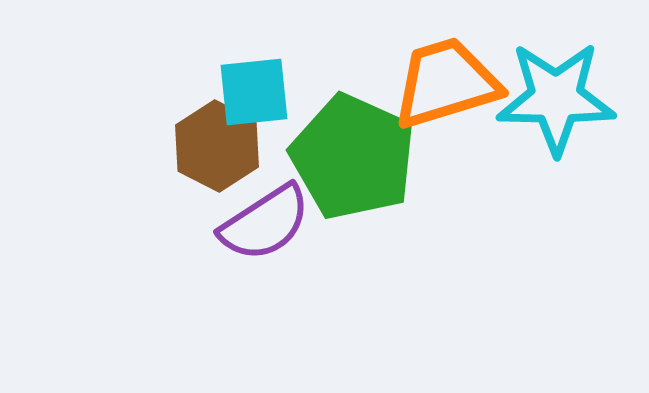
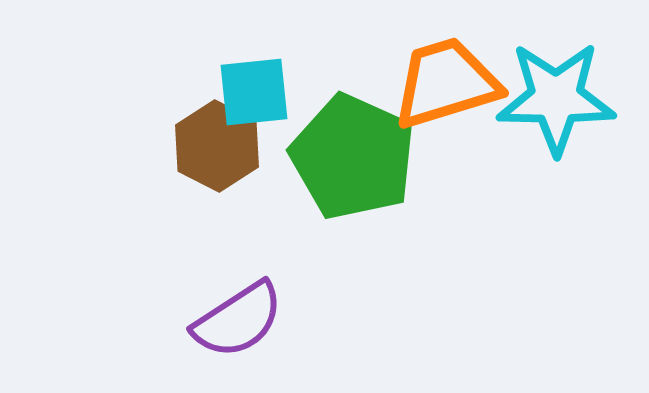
purple semicircle: moved 27 px left, 97 px down
